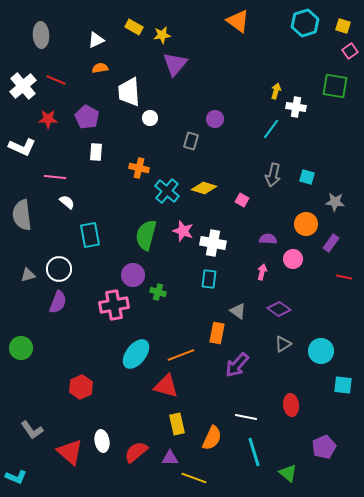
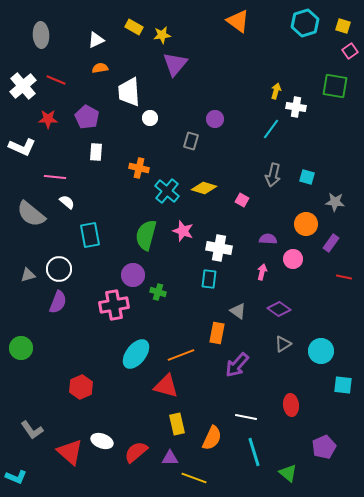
gray semicircle at (22, 215): moved 9 px right, 1 px up; rotated 44 degrees counterclockwise
white cross at (213, 243): moved 6 px right, 5 px down
white ellipse at (102, 441): rotated 60 degrees counterclockwise
